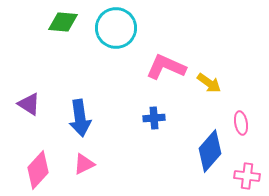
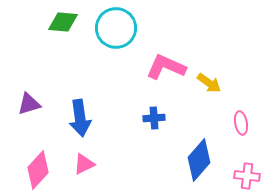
purple triangle: rotated 50 degrees counterclockwise
blue diamond: moved 11 px left, 9 px down
